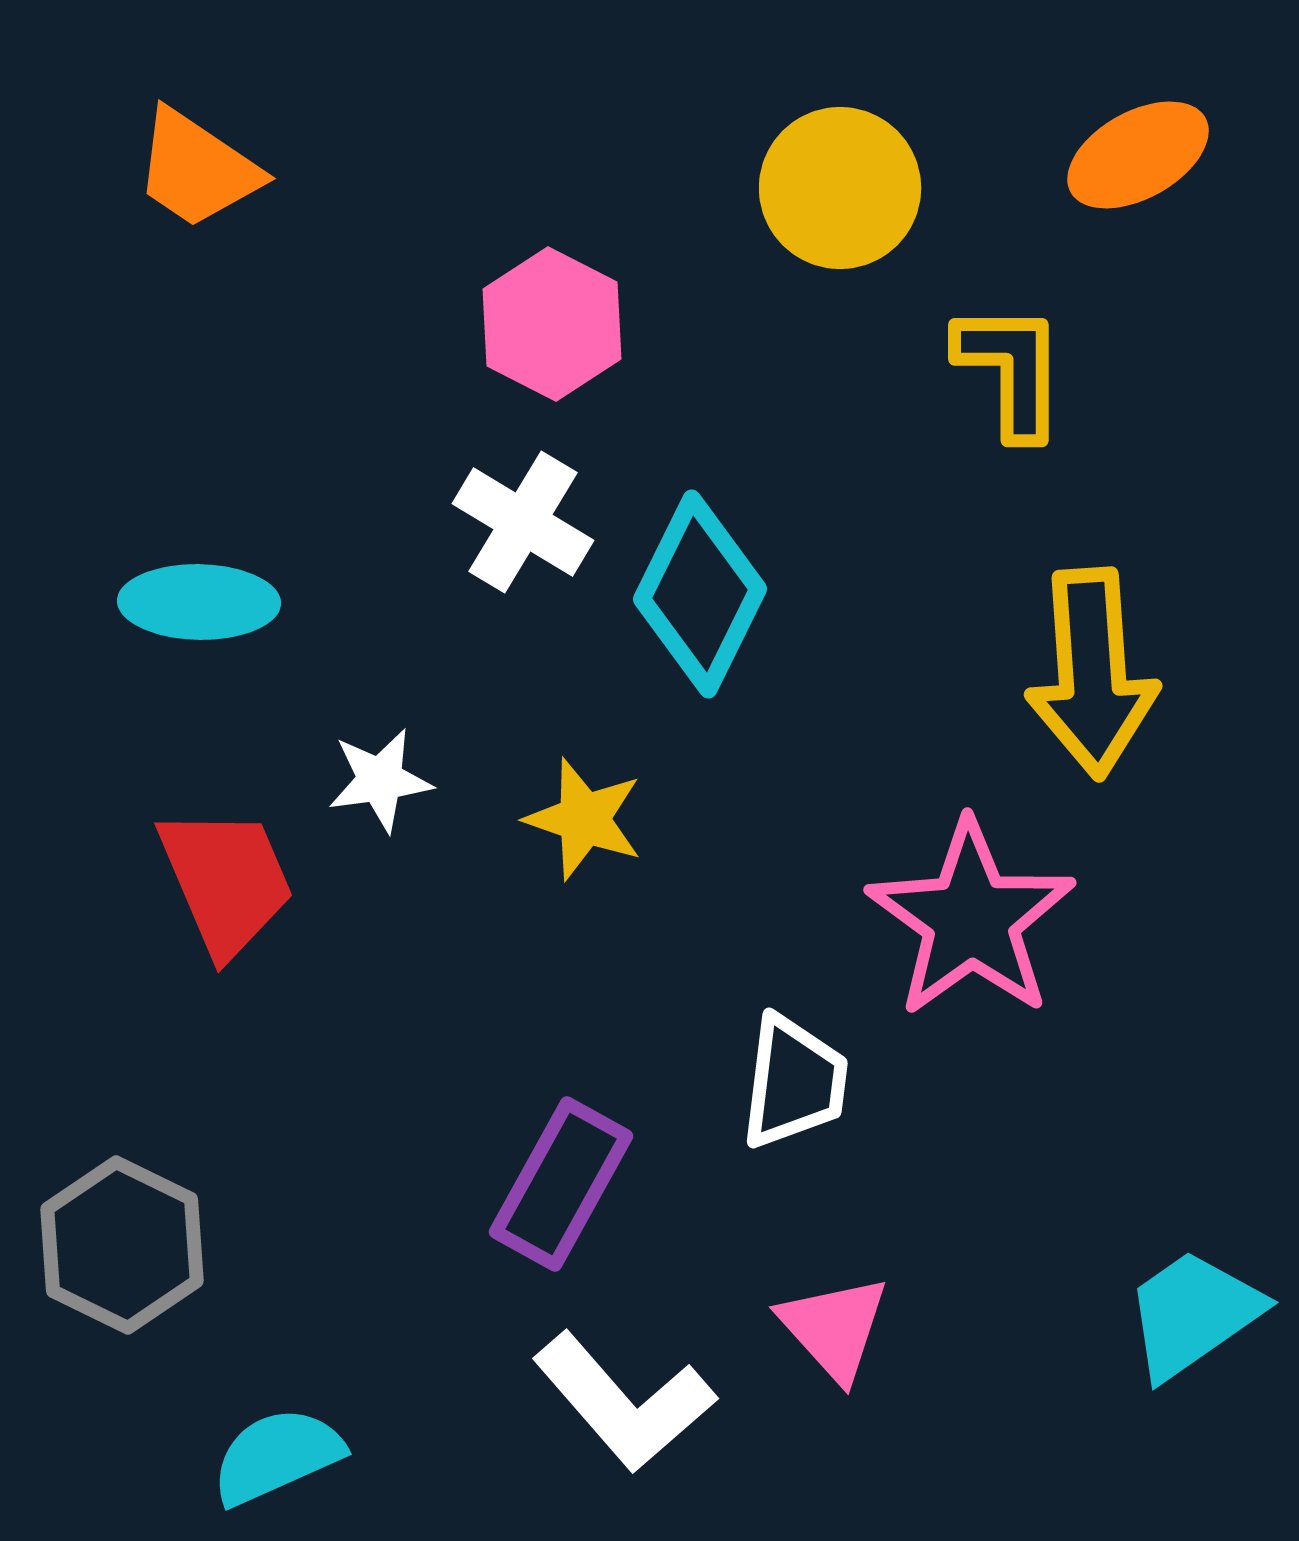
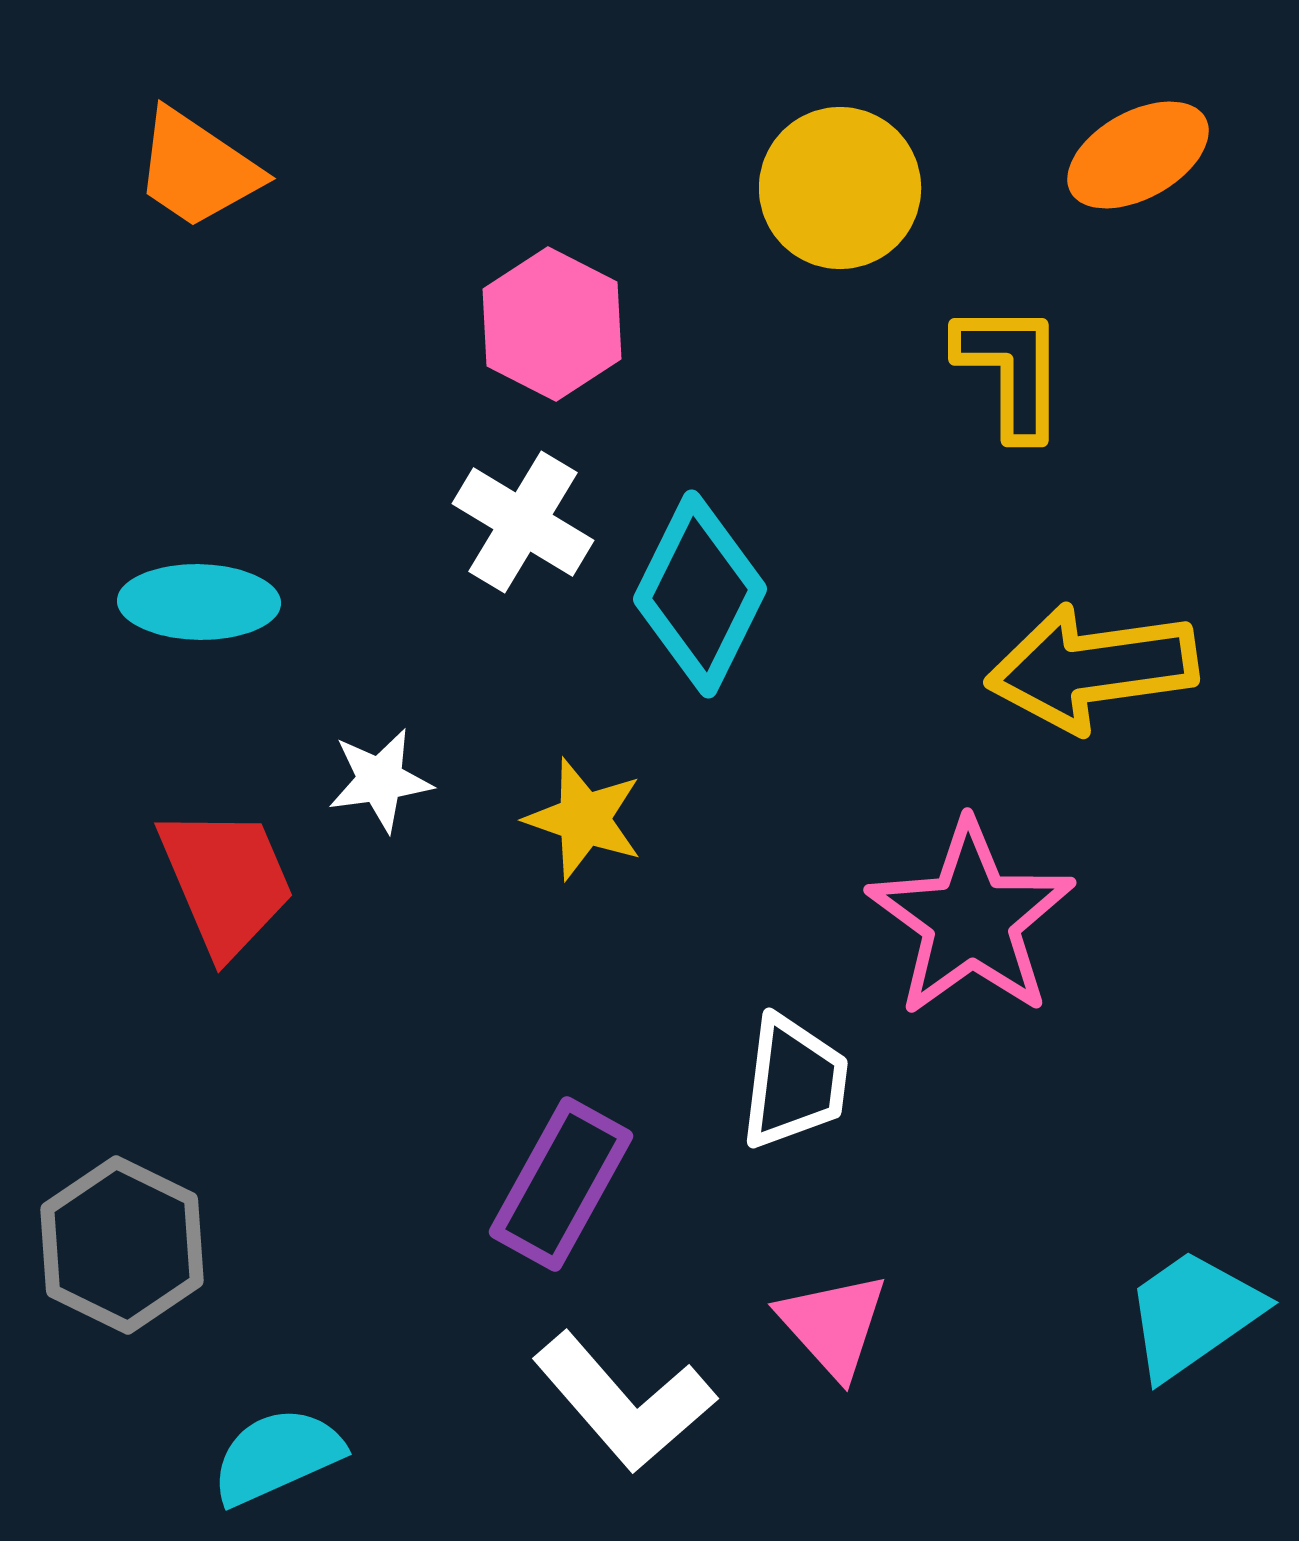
yellow arrow: moved 5 px up; rotated 86 degrees clockwise
pink triangle: moved 1 px left, 3 px up
